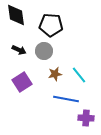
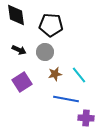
gray circle: moved 1 px right, 1 px down
